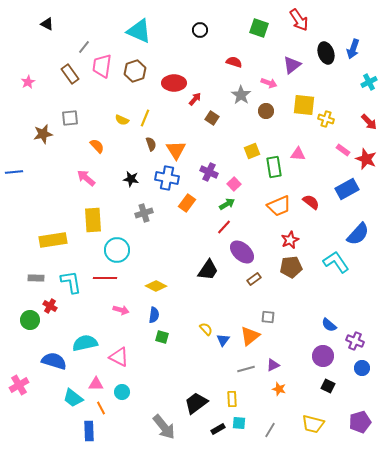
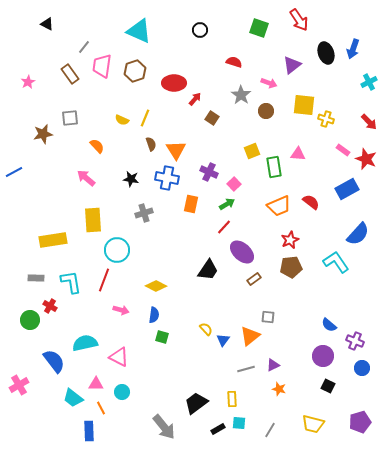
blue line at (14, 172): rotated 24 degrees counterclockwise
orange rectangle at (187, 203): moved 4 px right, 1 px down; rotated 24 degrees counterclockwise
red line at (105, 278): moved 1 px left, 2 px down; rotated 70 degrees counterclockwise
blue semicircle at (54, 361): rotated 35 degrees clockwise
